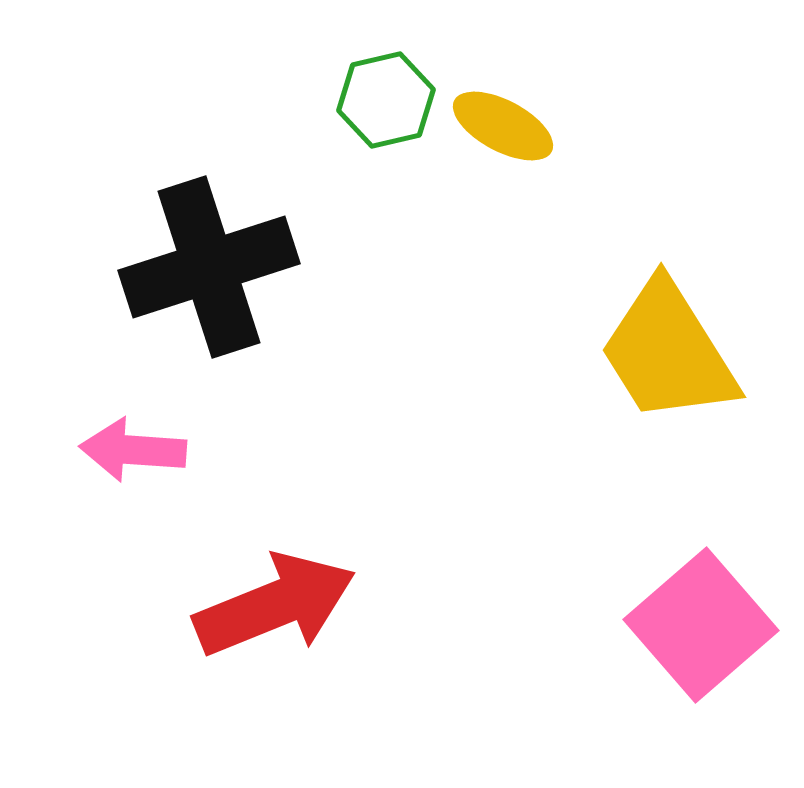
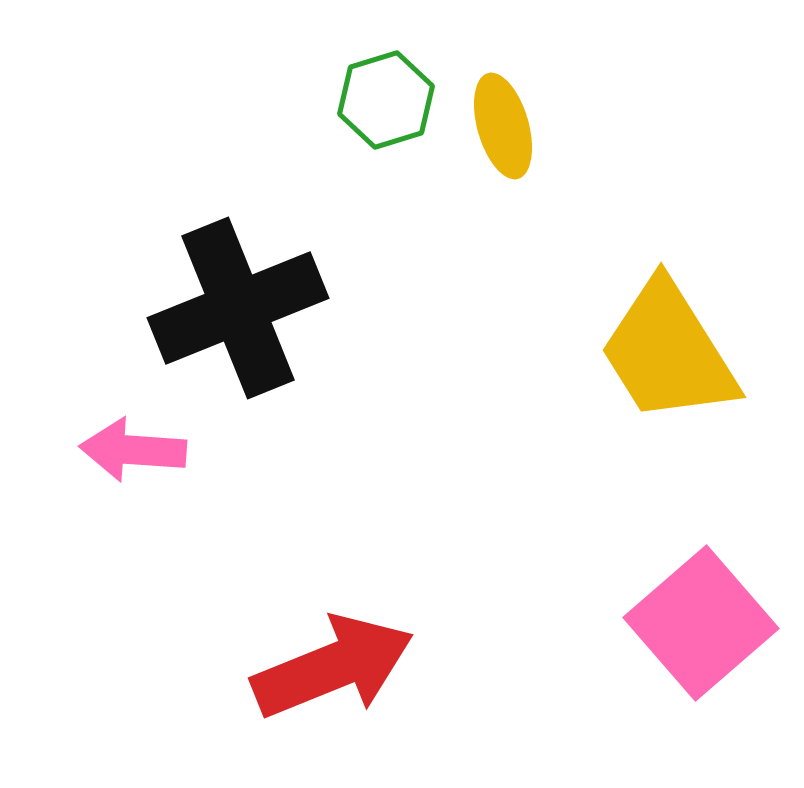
green hexagon: rotated 4 degrees counterclockwise
yellow ellipse: rotated 46 degrees clockwise
black cross: moved 29 px right, 41 px down; rotated 4 degrees counterclockwise
red arrow: moved 58 px right, 62 px down
pink square: moved 2 px up
